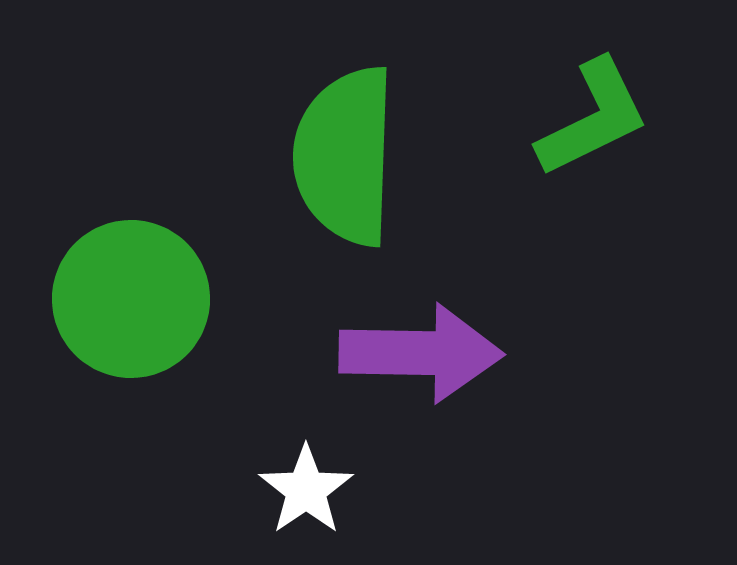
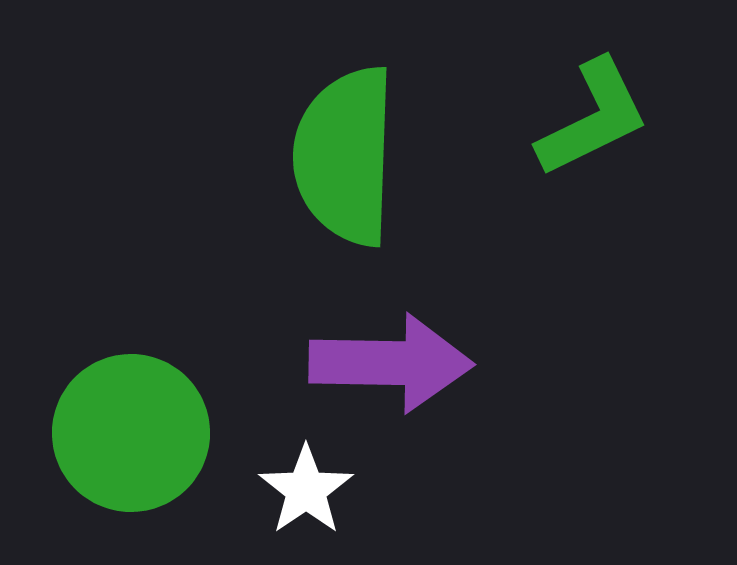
green circle: moved 134 px down
purple arrow: moved 30 px left, 10 px down
